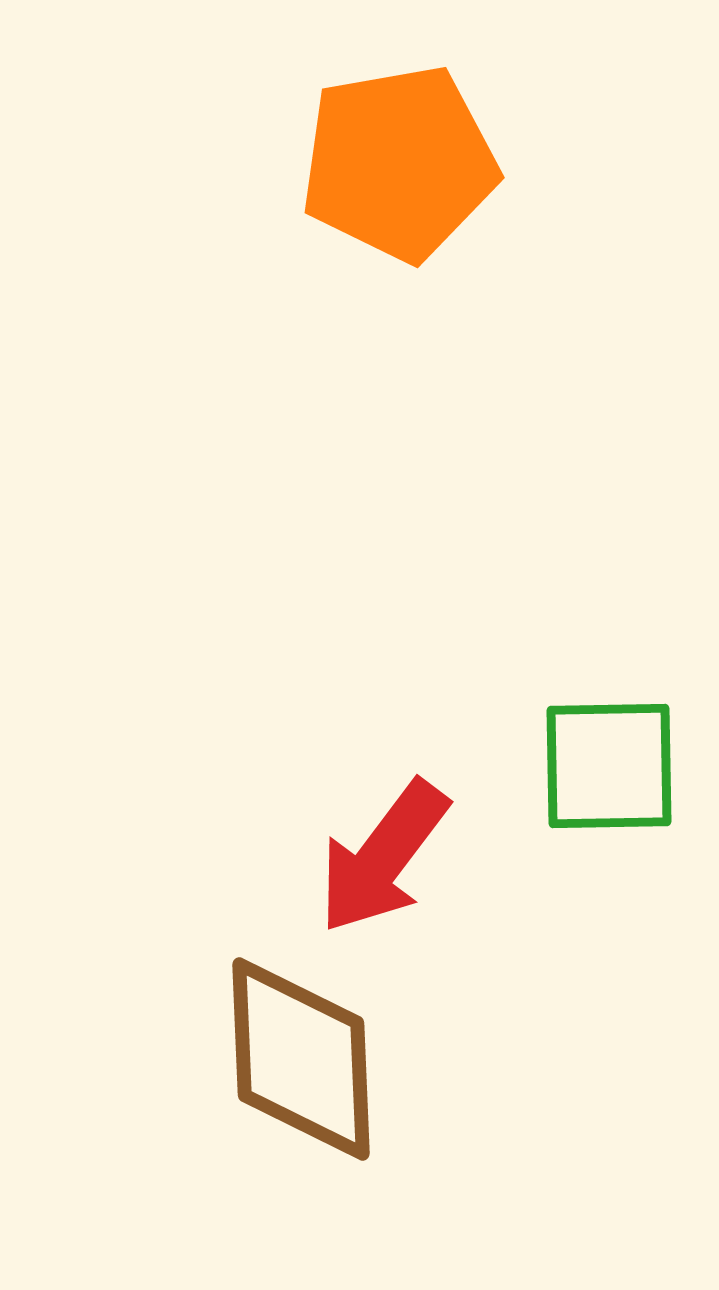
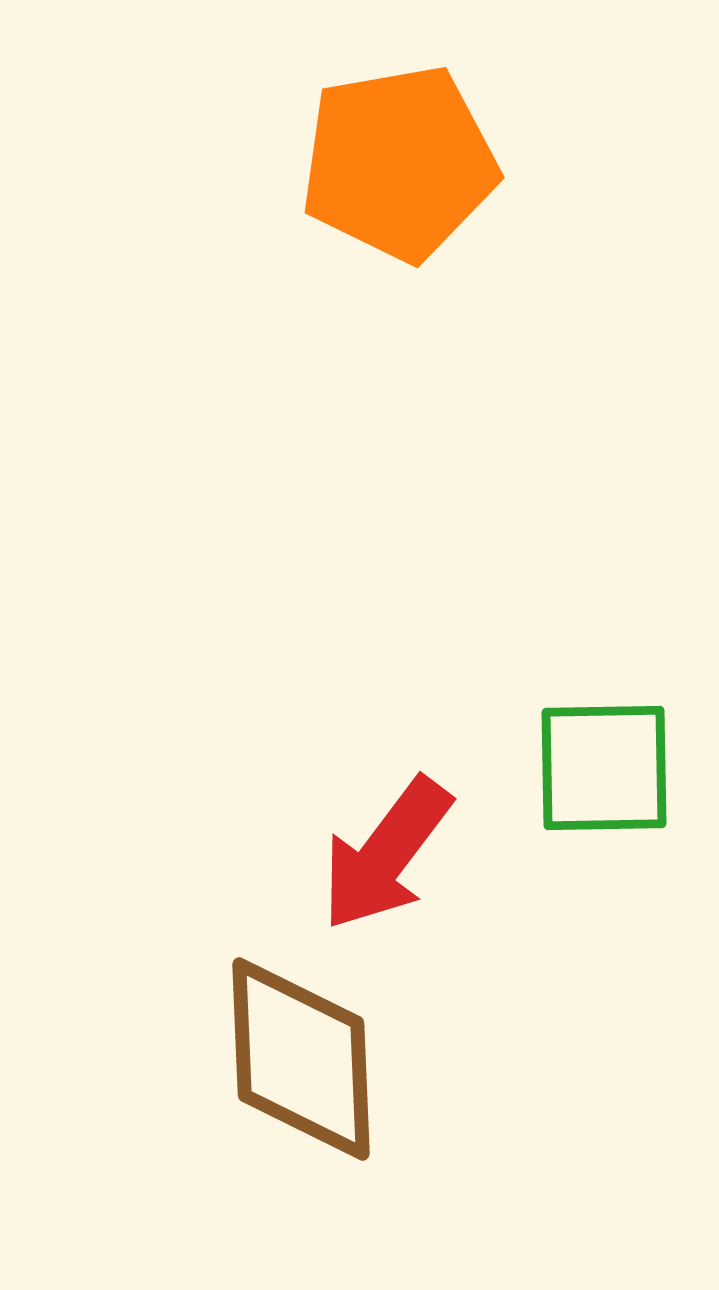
green square: moved 5 px left, 2 px down
red arrow: moved 3 px right, 3 px up
